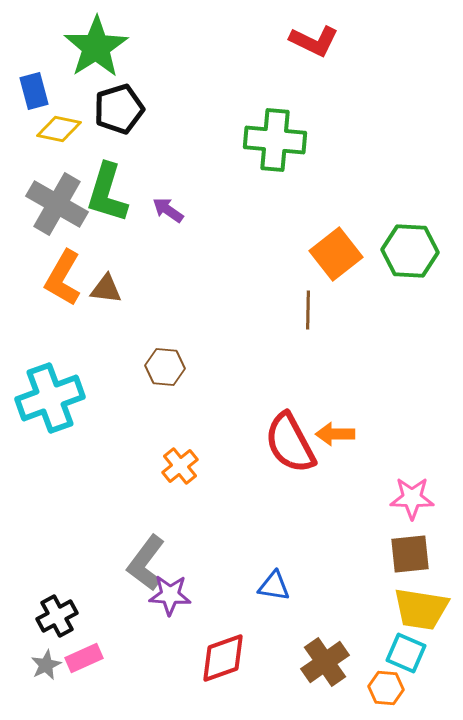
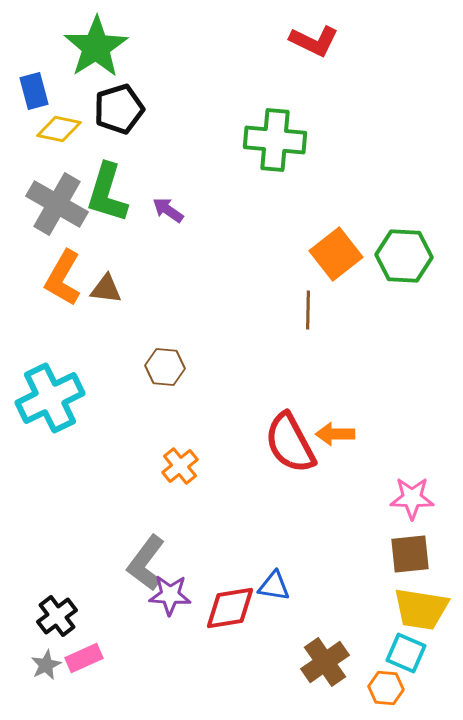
green hexagon: moved 6 px left, 5 px down
cyan cross: rotated 6 degrees counterclockwise
black cross: rotated 9 degrees counterclockwise
red diamond: moved 7 px right, 50 px up; rotated 10 degrees clockwise
